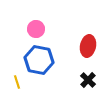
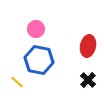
yellow line: rotated 32 degrees counterclockwise
